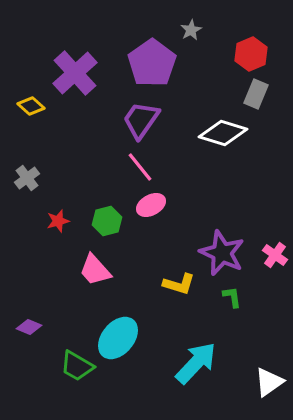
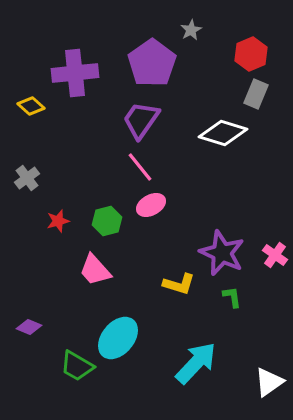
purple cross: rotated 36 degrees clockwise
